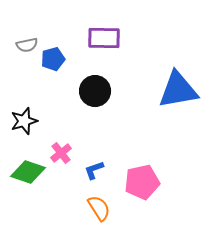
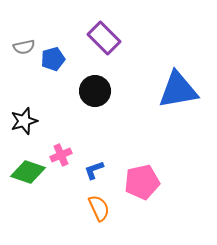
purple rectangle: rotated 44 degrees clockwise
gray semicircle: moved 3 px left, 2 px down
pink cross: moved 2 px down; rotated 15 degrees clockwise
orange semicircle: rotated 8 degrees clockwise
